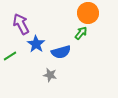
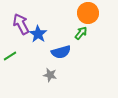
blue star: moved 2 px right, 10 px up
